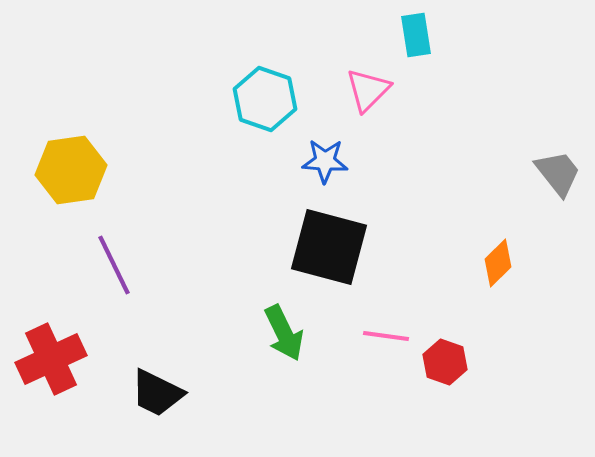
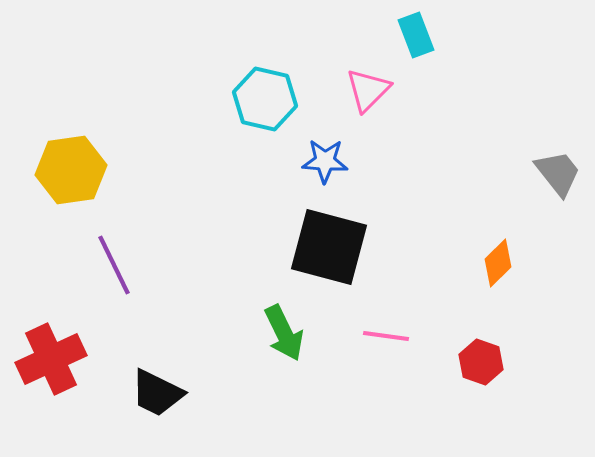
cyan rectangle: rotated 12 degrees counterclockwise
cyan hexagon: rotated 6 degrees counterclockwise
red hexagon: moved 36 px right
